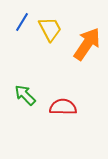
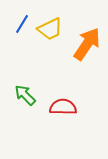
blue line: moved 2 px down
yellow trapezoid: rotated 92 degrees clockwise
